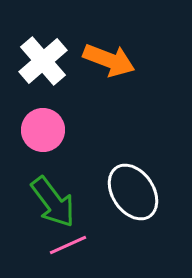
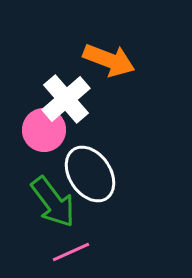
white cross: moved 23 px right, 38 px down
pink circle: moved 1 px right
white ellipse: moved 43 px left, 18 px up
pink line: moved 3 px right, 7 px down
